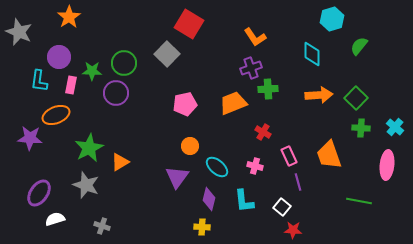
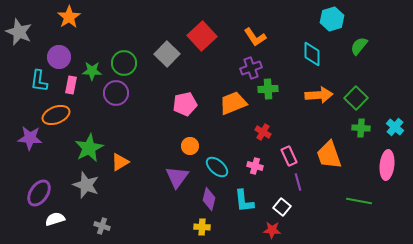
red square at (189, 24): moved 13 px right, 12 px down; rotated 16 degrees clockwise
red star at (293, 230): moved 21 px left
